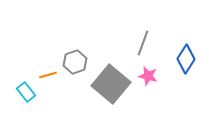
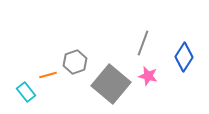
blue diamond: moved 2 px left, 2 px up
